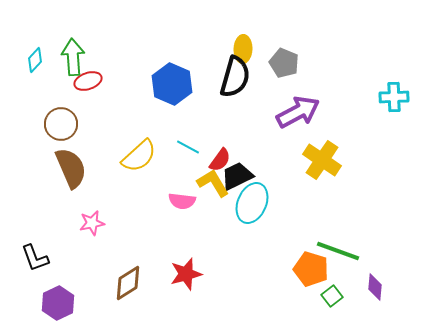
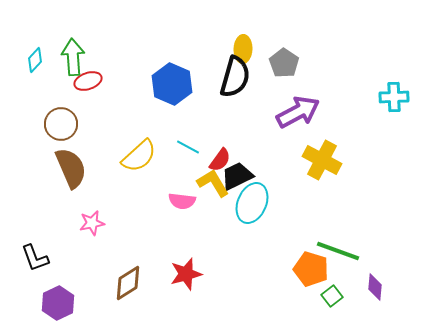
gray pentagon: rotated 12 degrees clockwise
yellow cross: rotated 6 degrees counterclockwise
